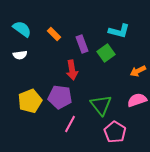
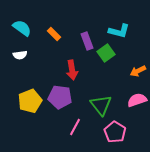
cyan semicircle: moved 1 px up
purple rectangle: moved 5 px right, 3 px up
pink line: moved 5 px right, 3 px down
